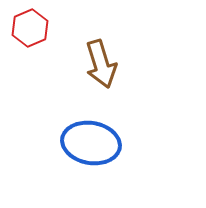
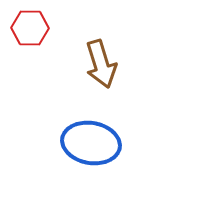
red hexagon: rotated 24 degrees clockwise
